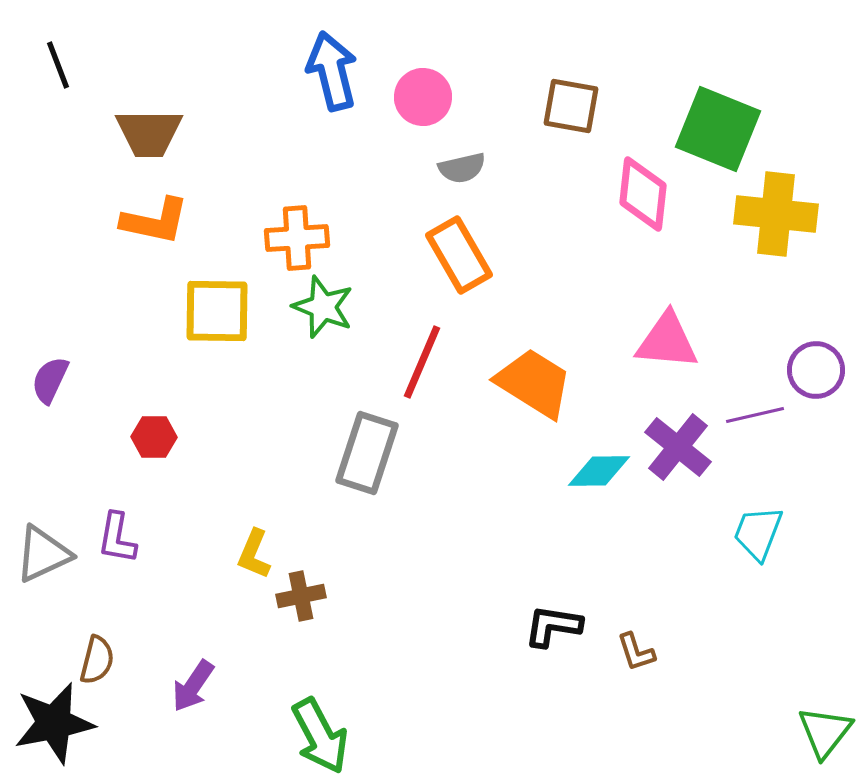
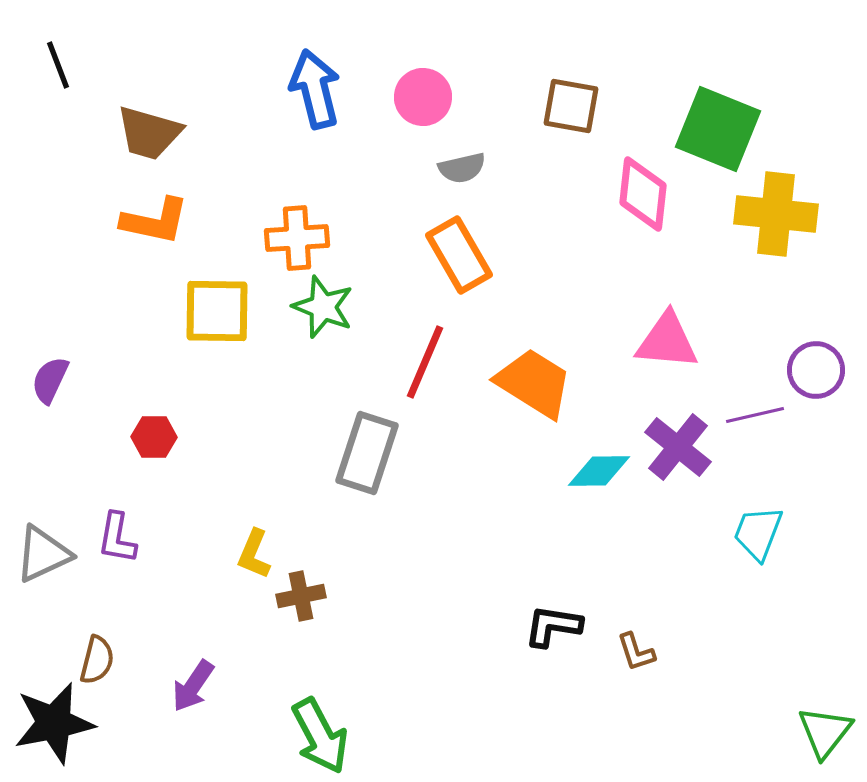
blue arrow: moved 17 px left, 18 px down
brown trapezoid: rotated 16 degrees clockwise
red line: moved 3 px right
